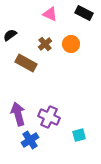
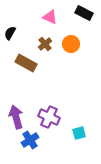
pink triangle: moved 3 px down
black semicircle: moved 2 px up; rotated 24 degrees counterclockwise
purple arrow: moved 2 px left, 3 px down
cyan square: moved 2 px up
